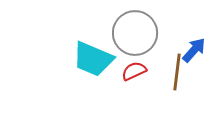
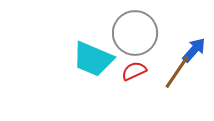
brown line: rotated 27 degrees clockwise
